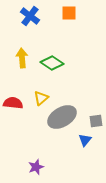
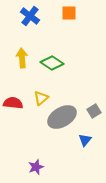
gray square: moved 2 px left, 10 px up; rotated 24 degrees counterclockwise
